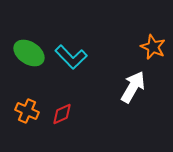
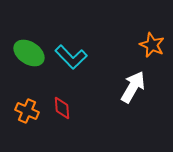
orange star: moved 1 px left, 2 px up
red diamond: moved 6 px up; rotated 70 degrees counterclockwise
